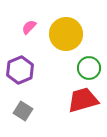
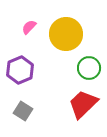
red trapezoid: moved 4 px down; rotated 28 degrees counterclockwise
